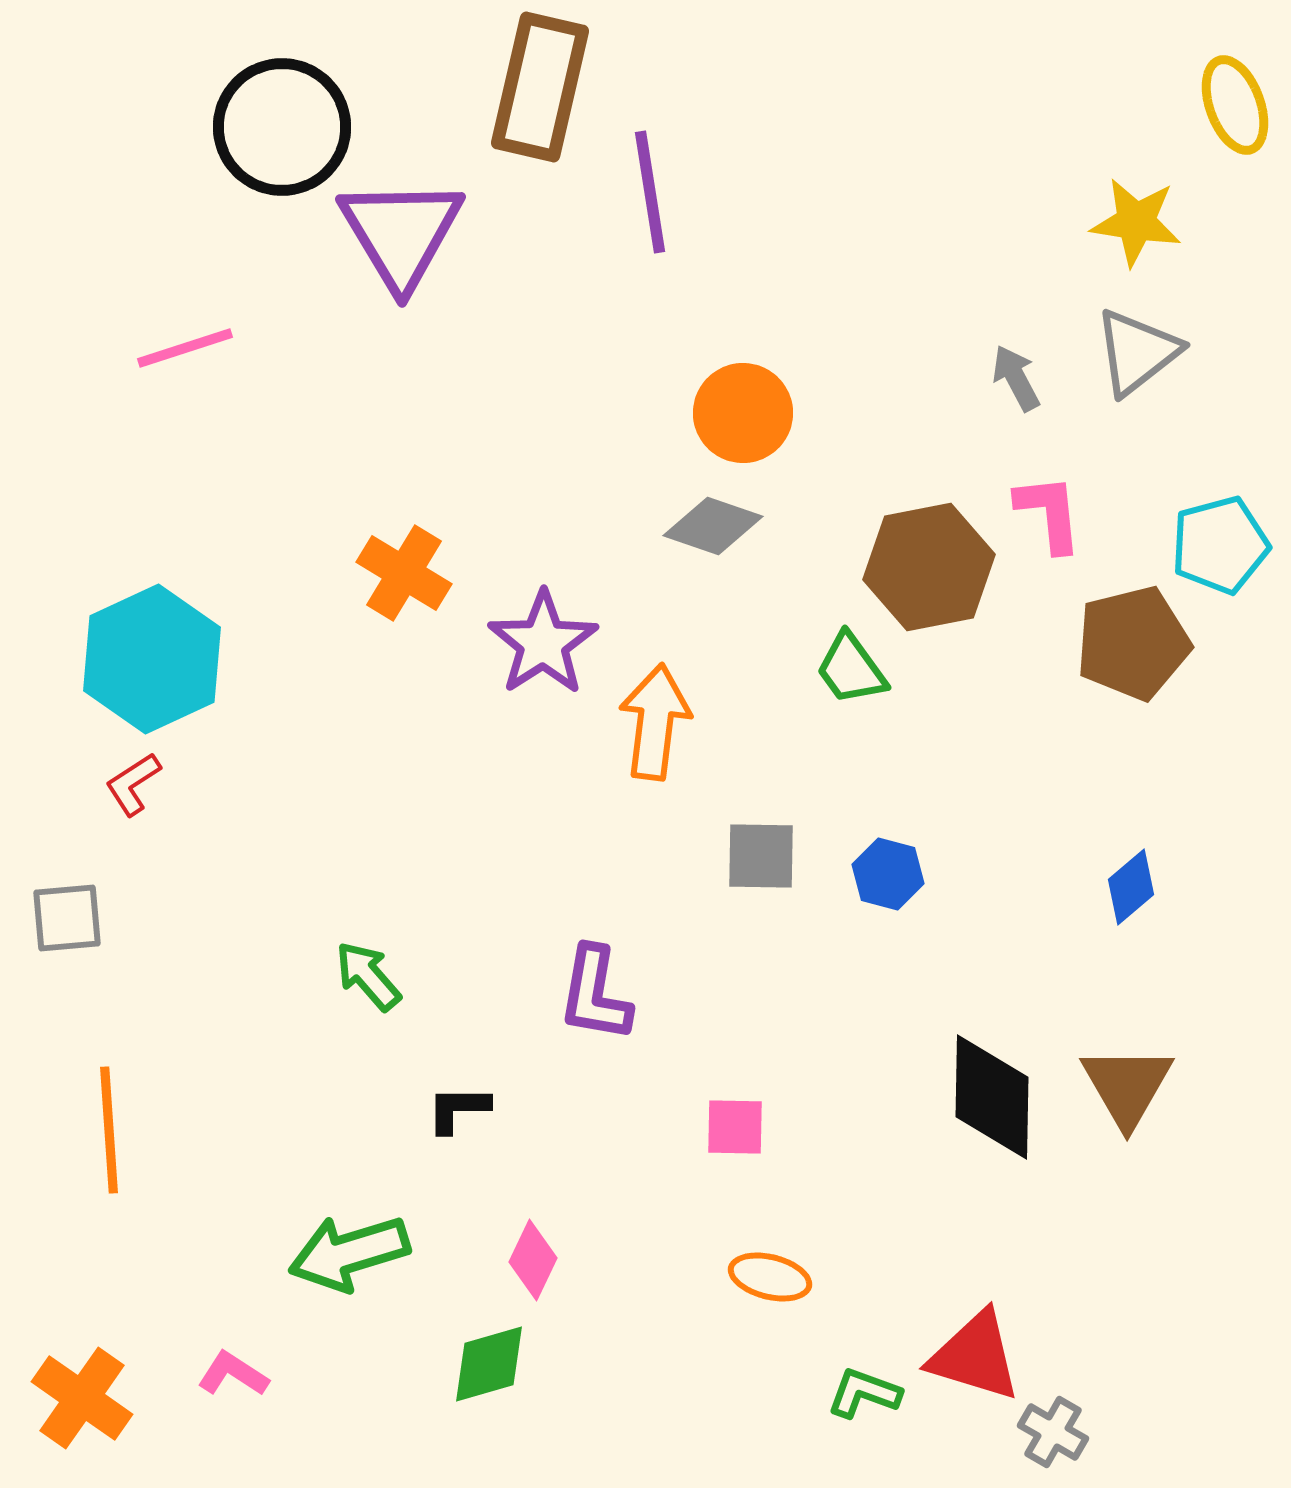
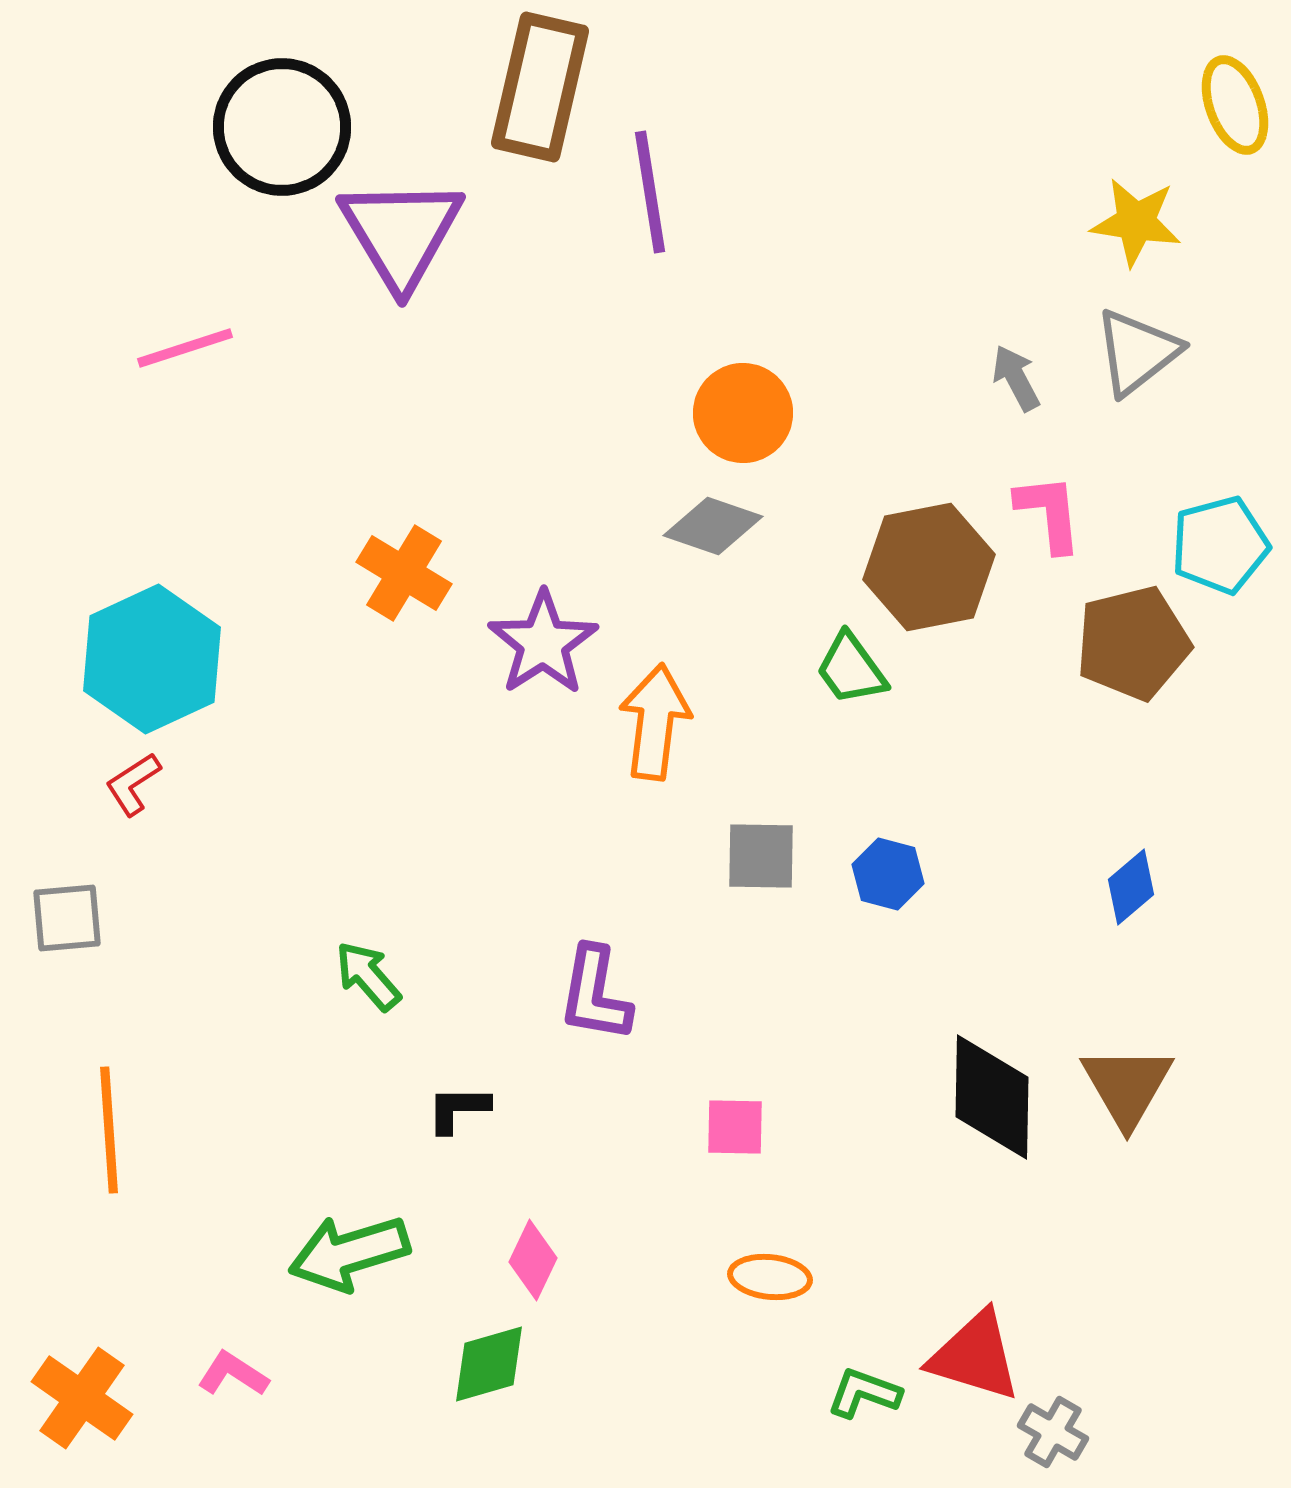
orange ellipse at (770, 1277): rotated 8 degrees counterclockwise
